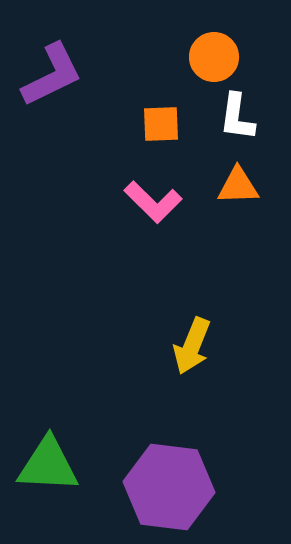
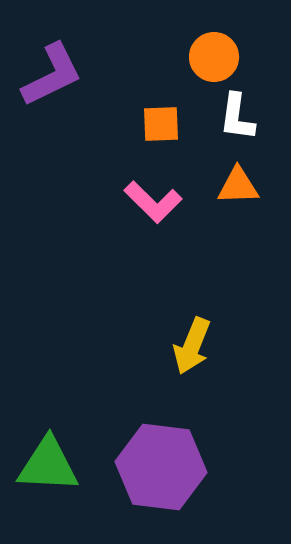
purple hexagon: moved 8 px left, 20 px up
